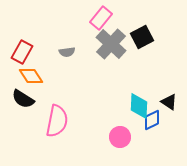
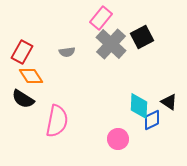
pink circle: moved 2 px left, 2 px down
